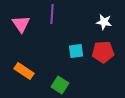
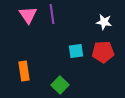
purple line: rotated 12 degrees counterclockwise
pink triangle: moved 7 px right, 9 px up
orange rectangle: rotated 48 degrees clockwise
green square: rotated 12 degrees clockwise
